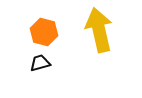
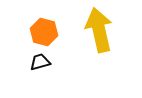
black trapezoid: moved 1 px up
